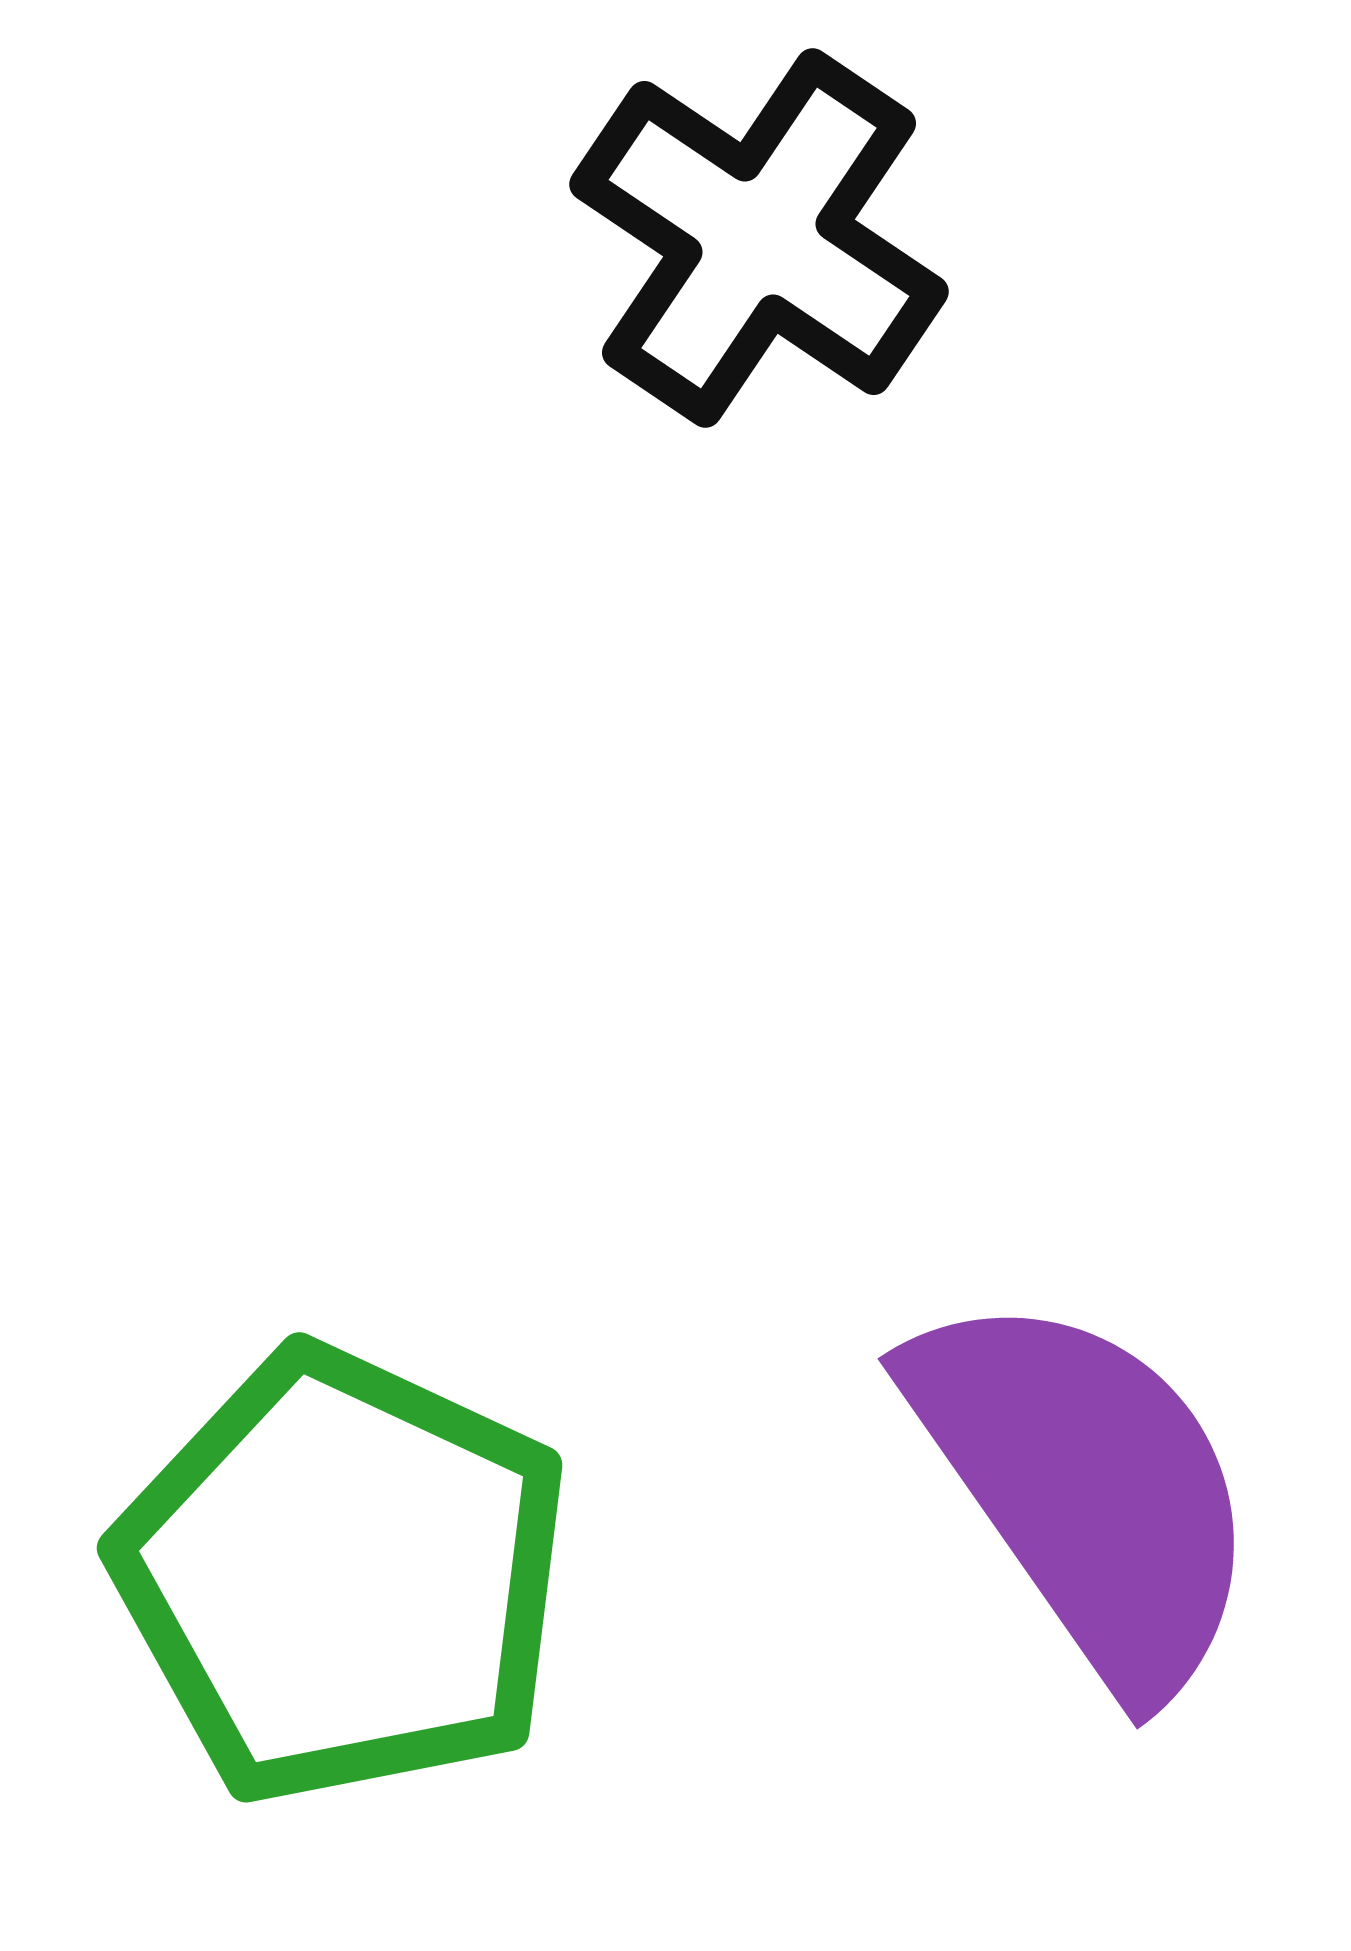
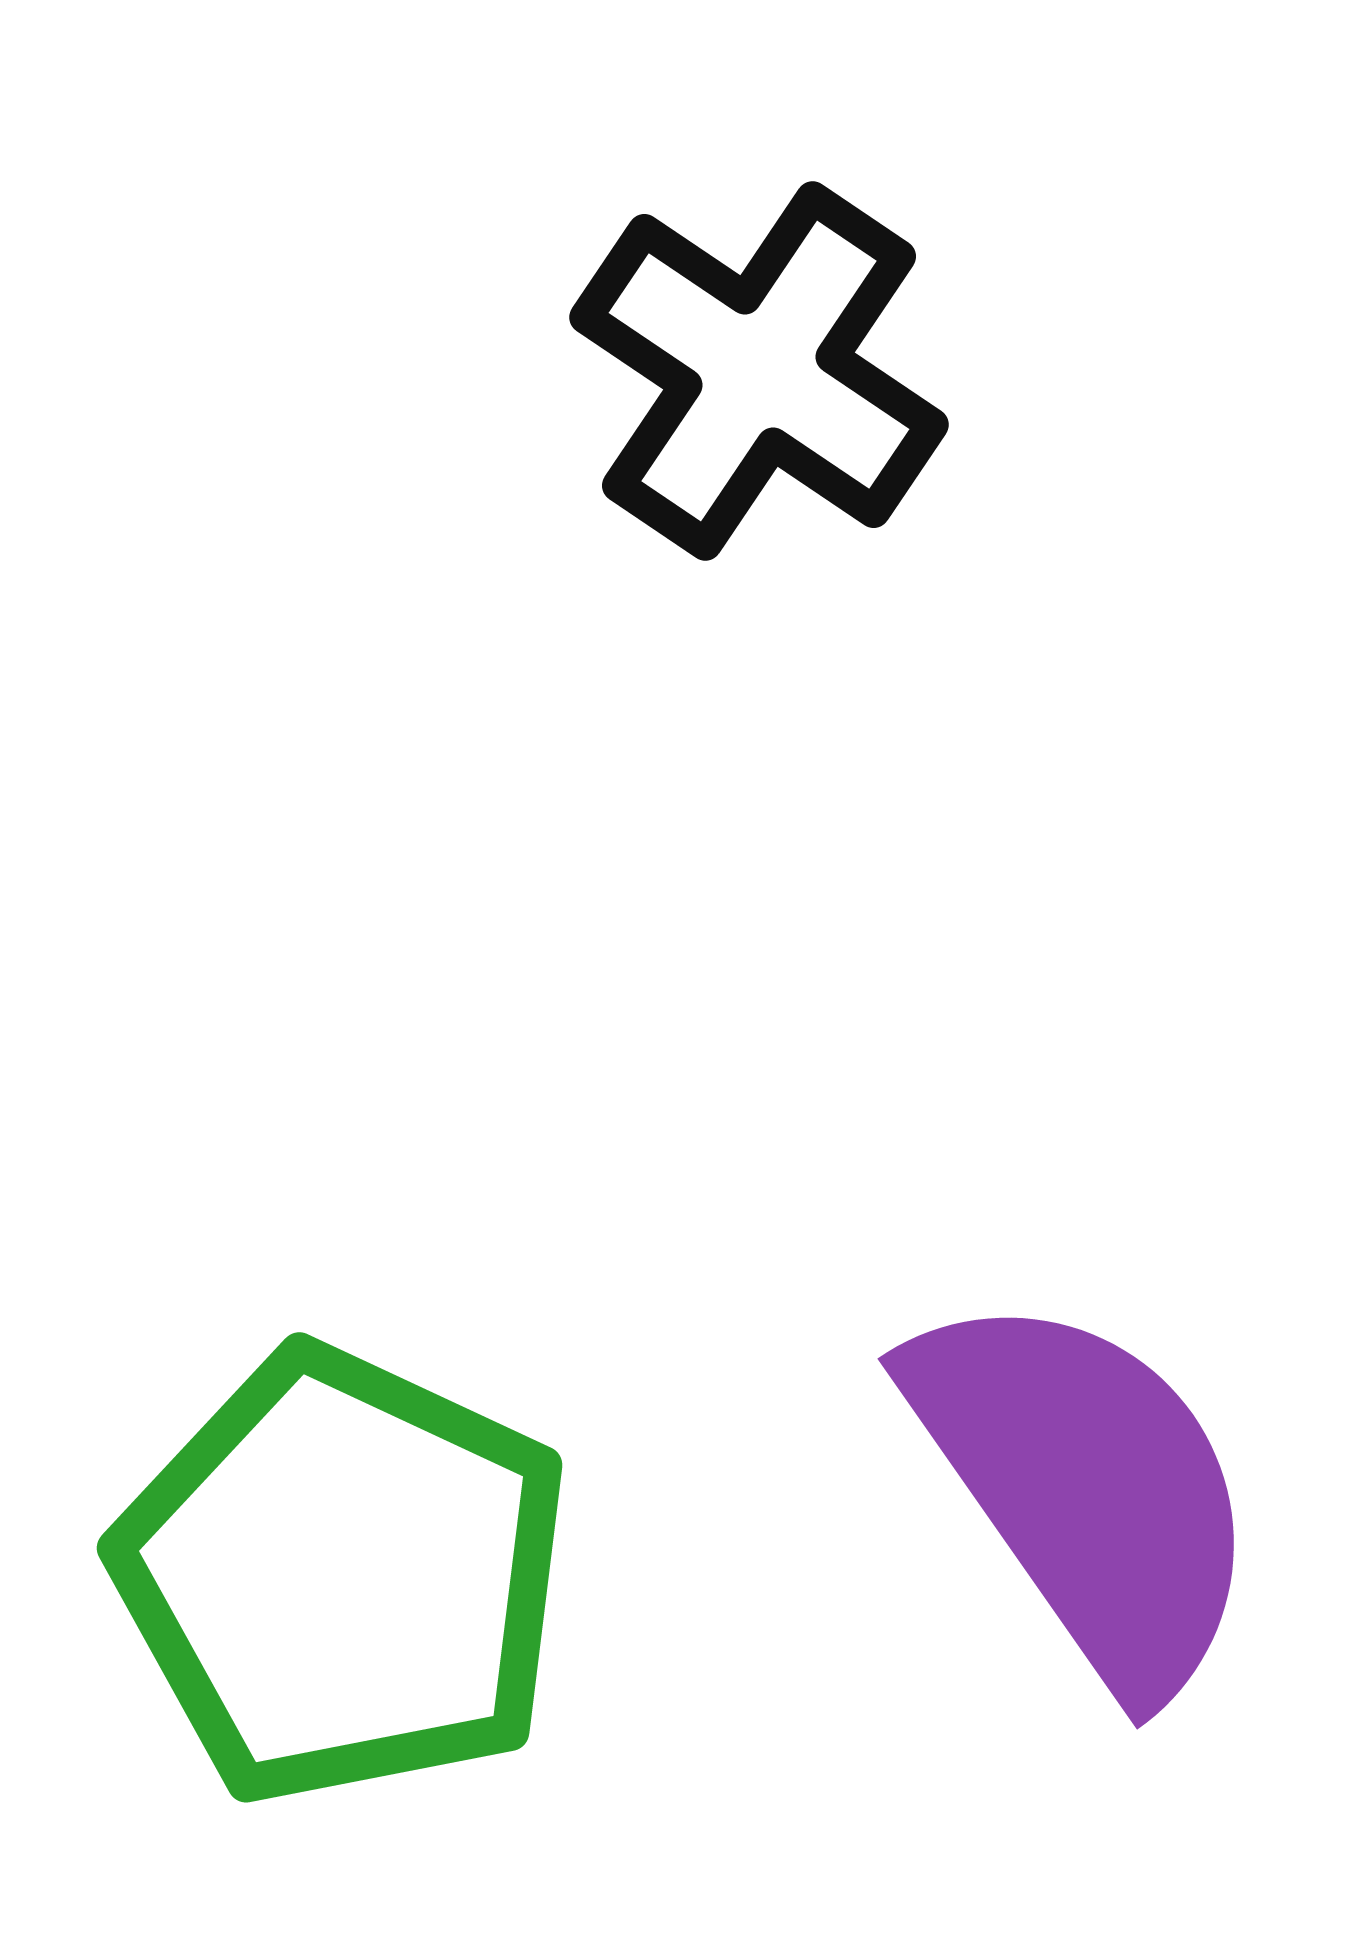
black cross: moved 133 px down
